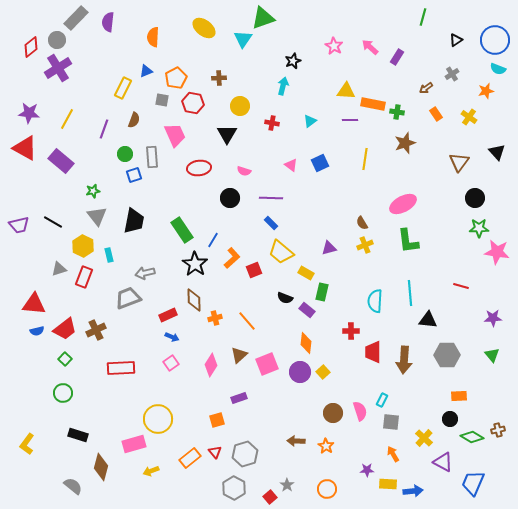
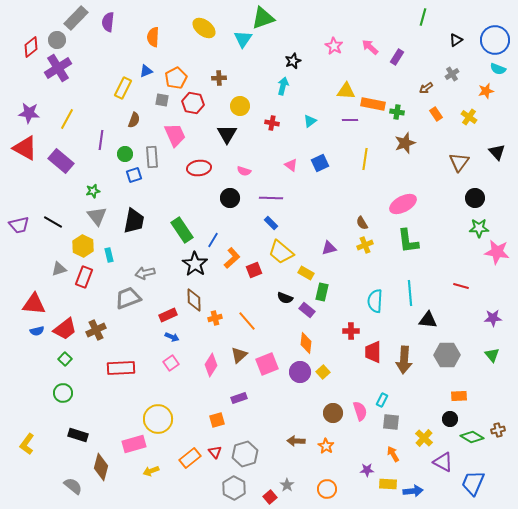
purple line at (104, 129): moved 3 px left, 11 px down; rotated 12 degrees counterclockwise
